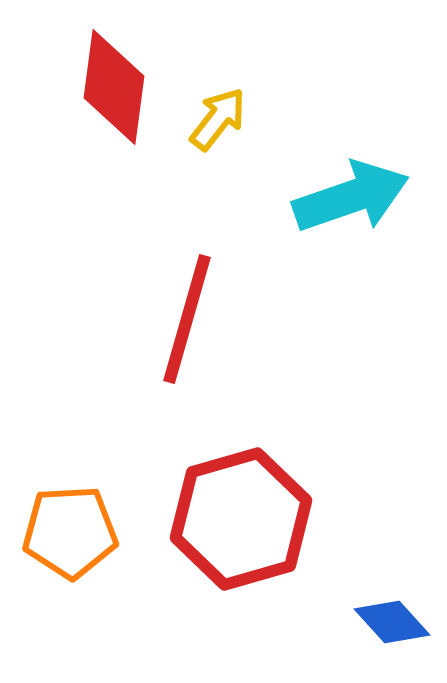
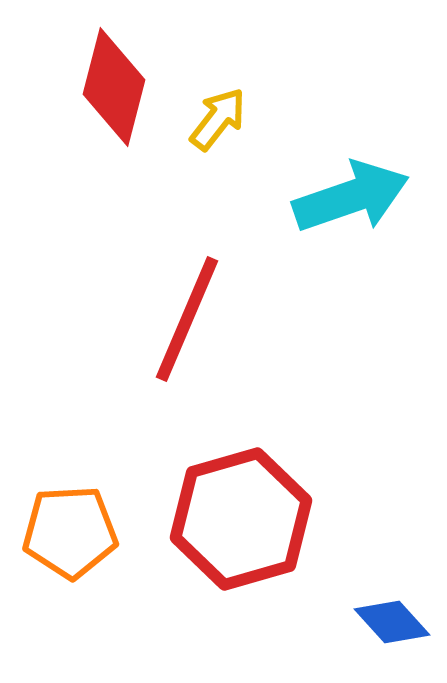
red diamond: rotated 7 degrees clockwise
red line: rotated 7 degrees clockwise
